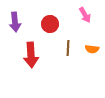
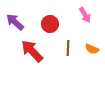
purple arrow: rotated 138 degrees clockwise
orange semicircle: rotated 16 degrees clockwise
red arrow: moved 1 px right, 4 px up; rotated 140 degrees clockwise
